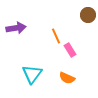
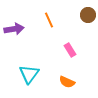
purple arrow: moved 2 px left, 1 px down
orange line: moved 7 px left, 16 px up
cyan triangle: moved 3 px left
orange semicircle: moved 4 px down
